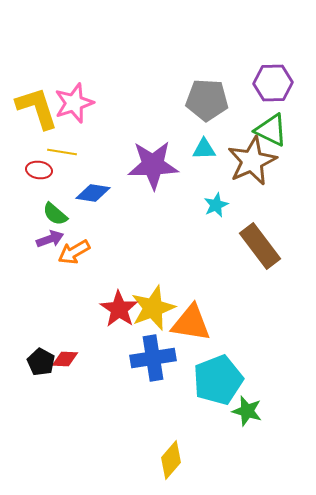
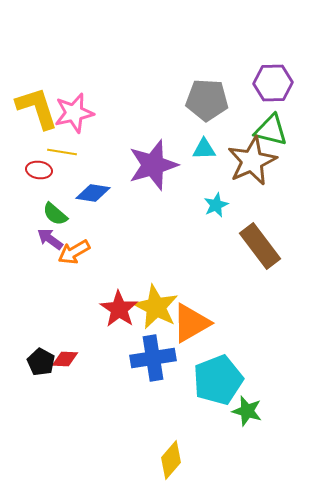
pink star: moved 10 px down; rotated 6 degrees clockwise
green triangle: rotated 12 degrees counterclockwise
purple star: rotated 15 degrees counterclockwise
purple arrow: rotated 124 degrees counterclockwise
yellow star: moved 3 px right, 1 px up; rotated 24 degrees counterclockwise
orange triangle: rotated 39 degrees counterclockwise
